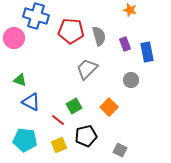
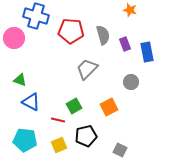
gray semicircle: moved 4 px right, 1 px up
gray circle: moved 2 px down
orange square: rotated 18 degrees clockwise
red line: rotated 24 degrees counterclockwise
